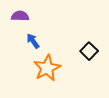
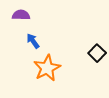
purple semicircle: moved 1 px right, 1 px up
black square: moved 8 px right, 2 px down
